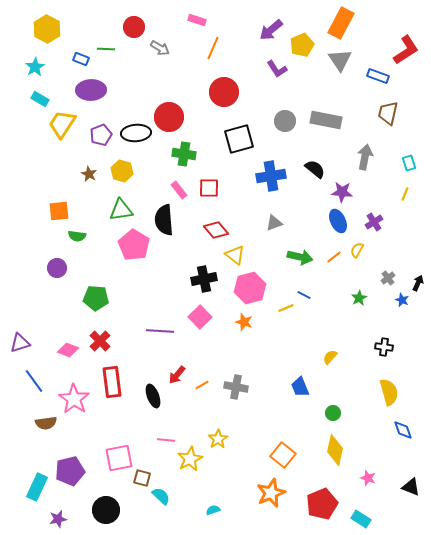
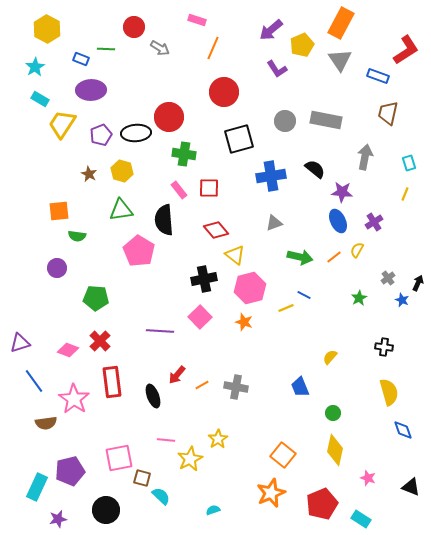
pink pentagon at (134, 245): moved 5 px right, 6 px down
